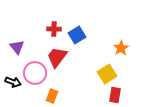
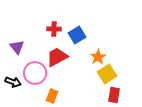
orange star: moved 23 px left, 9 px down
red trapezoid: rotated 25 degrees clockwise
red rectangle: moved 1 px left
